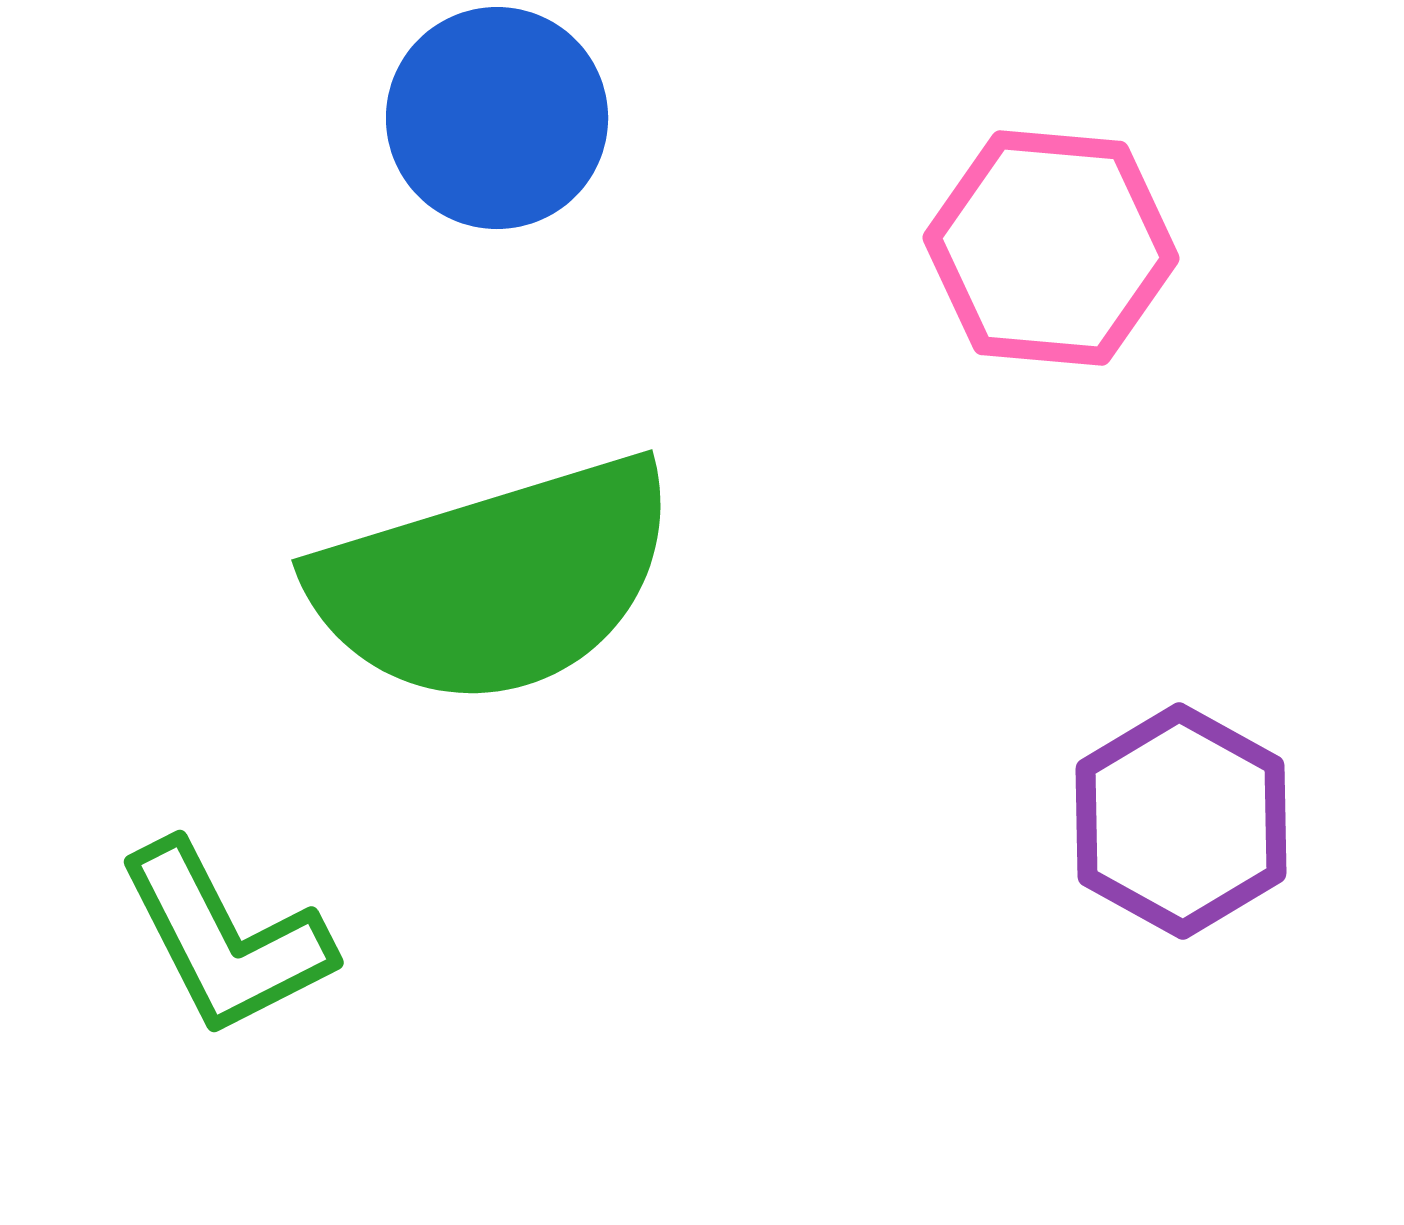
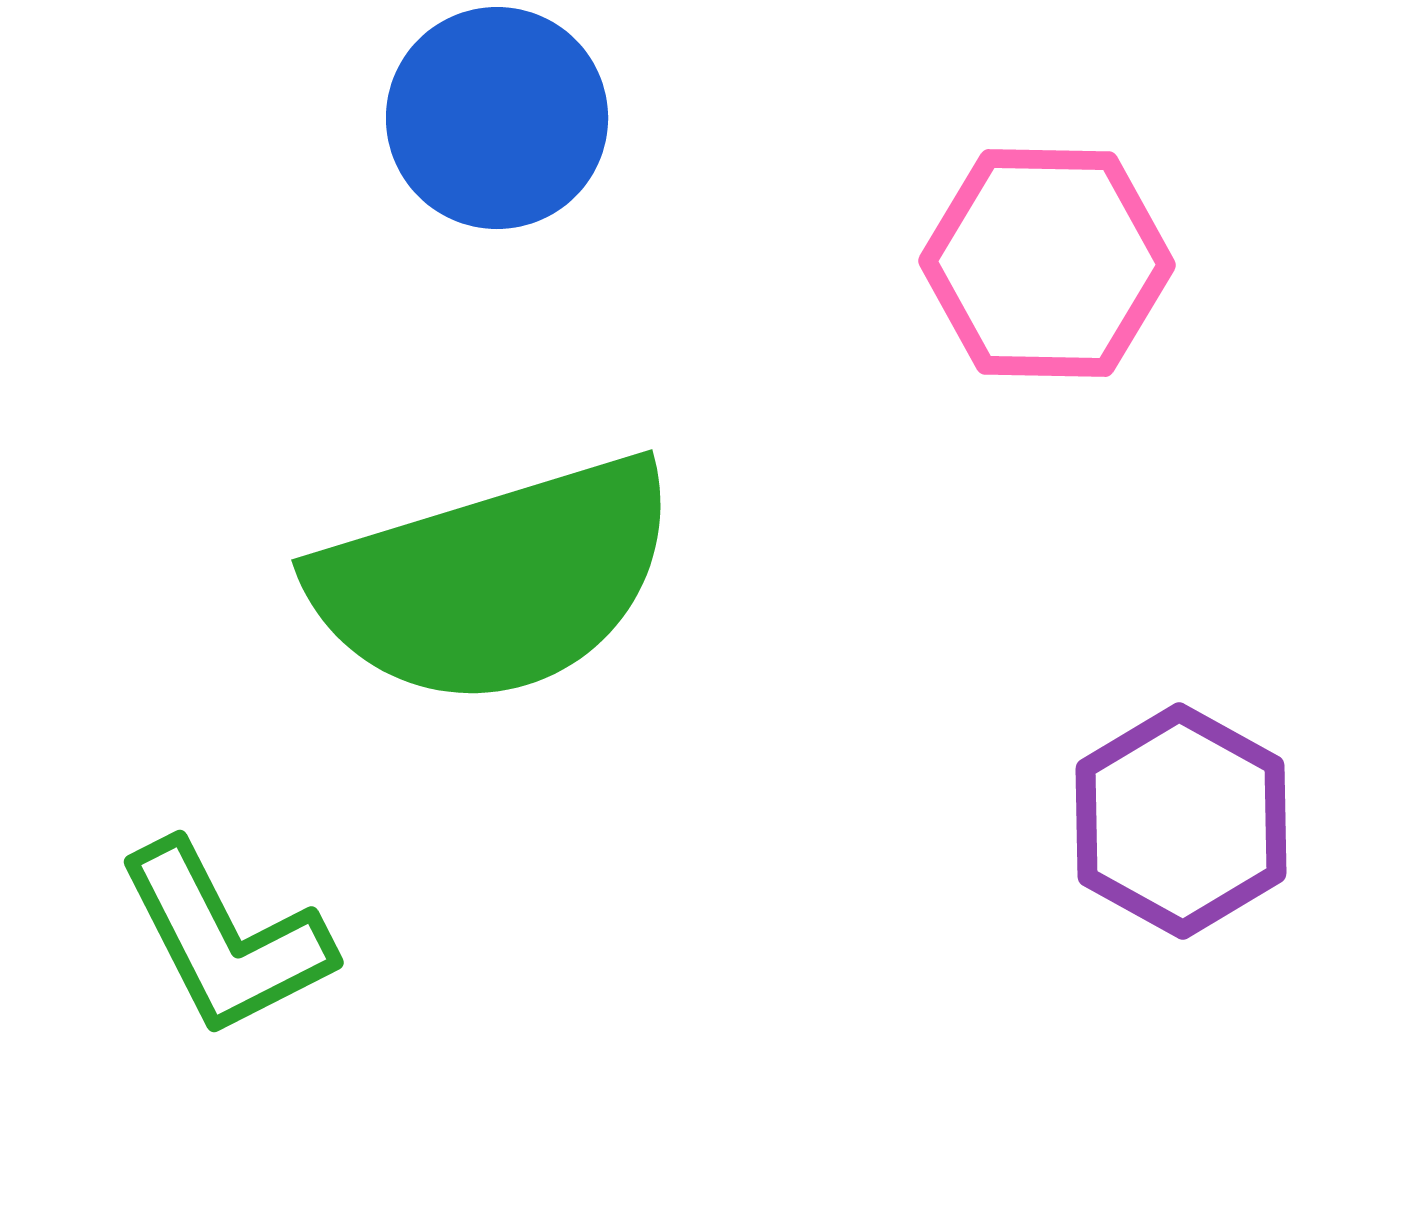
pink hexagon: moved 4 px left, 15 px down; rotated 4 degrees counterclockwise
